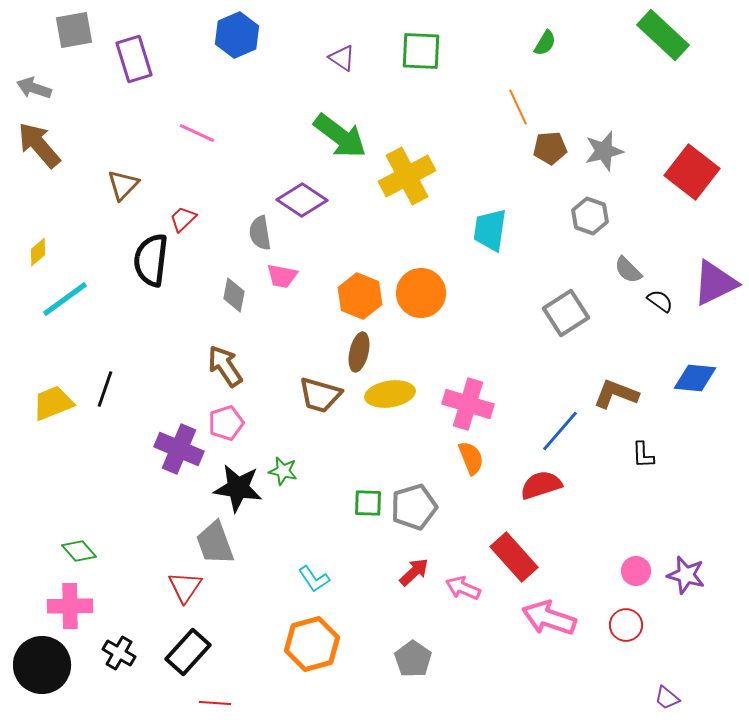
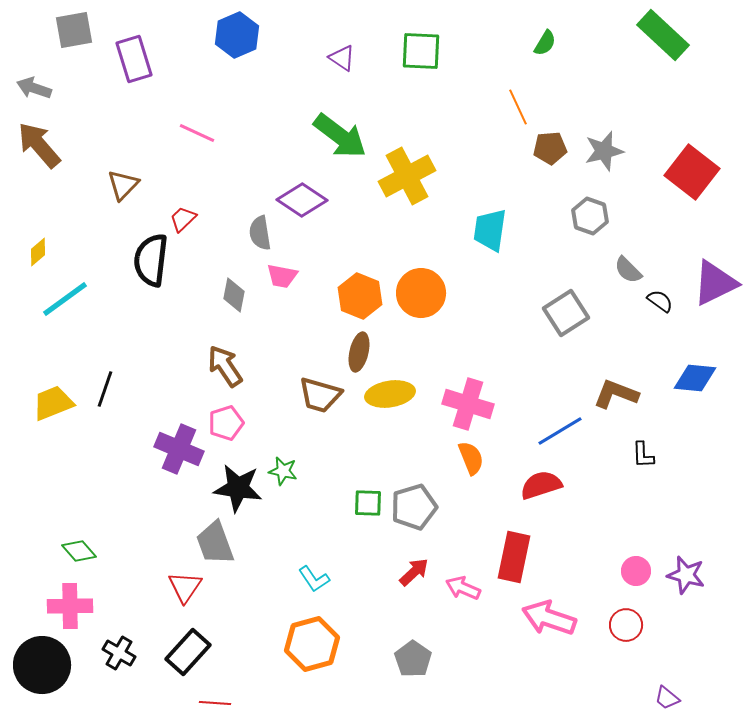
blue line at (560, 431): rotated 18 degrees clockwise
red rectangle at (514, 557): rotated 54 degrees clockwise
